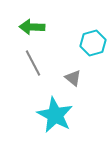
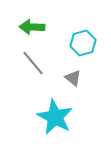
cyan hexagon: moved 10 px left
gray line: rotated 12 degrees counterclockwise
cyan star: moved 2 px down
